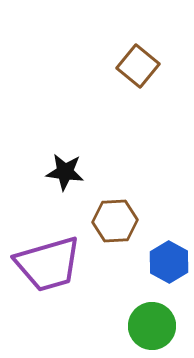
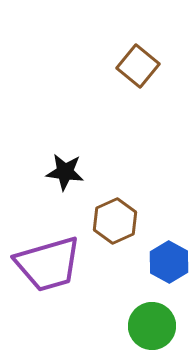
brown hexagon: rotated 21 degrees counterclockwise
